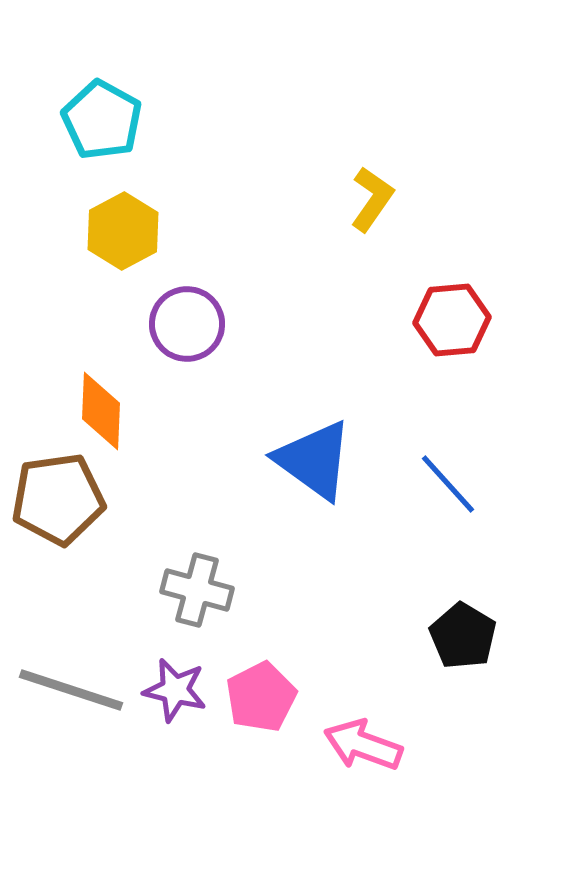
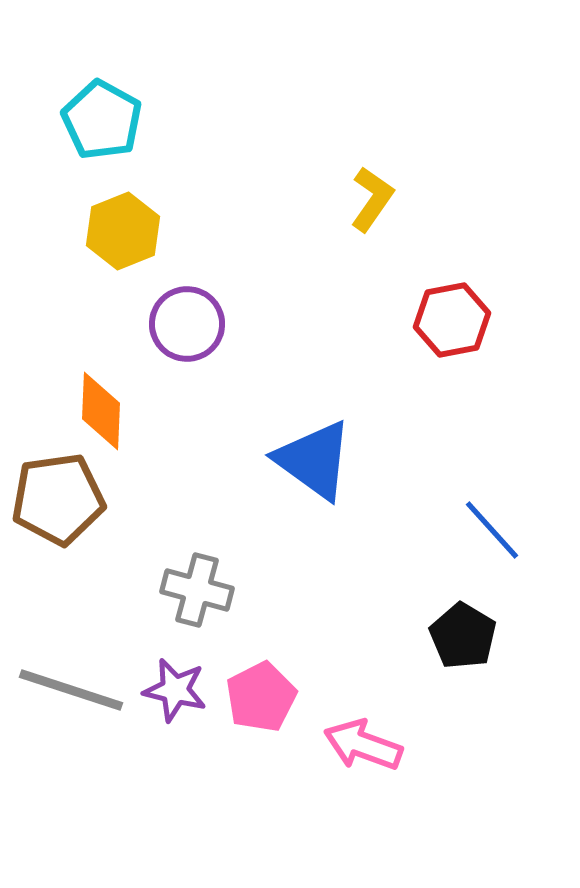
yellow hexagon: rotated 6 degrees clockwise
red hexagon: rotated 6 degrees counterclockwise
blue line: moved 44 px right, 46 px down
